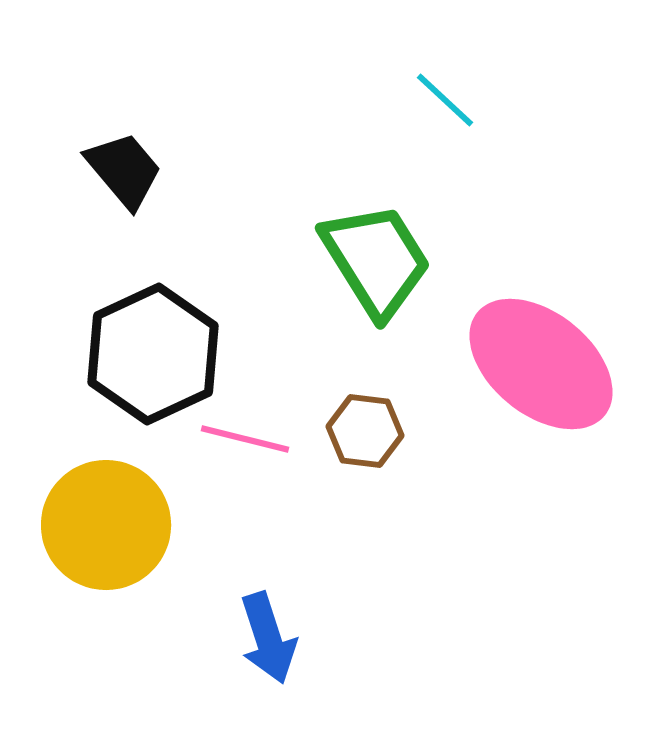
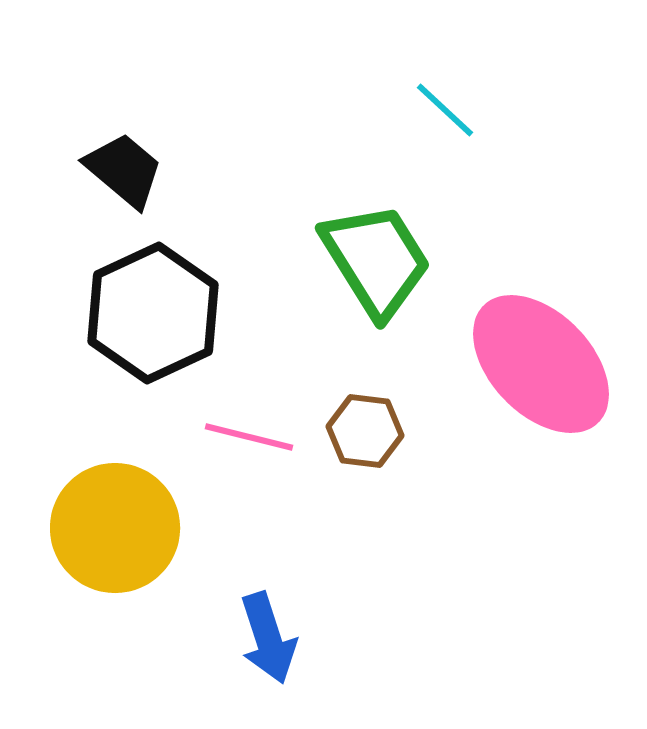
cyan line: moved 10 px down
black trapezoid: rotated 10 degrees counterclockwise
black hexagon: moved 41 px up
pink ellipse: rotated 7 degrees clockwise
pink line: moved 4 px right, 2 px up
yellow circle: moved 9 px right, 3 px down
